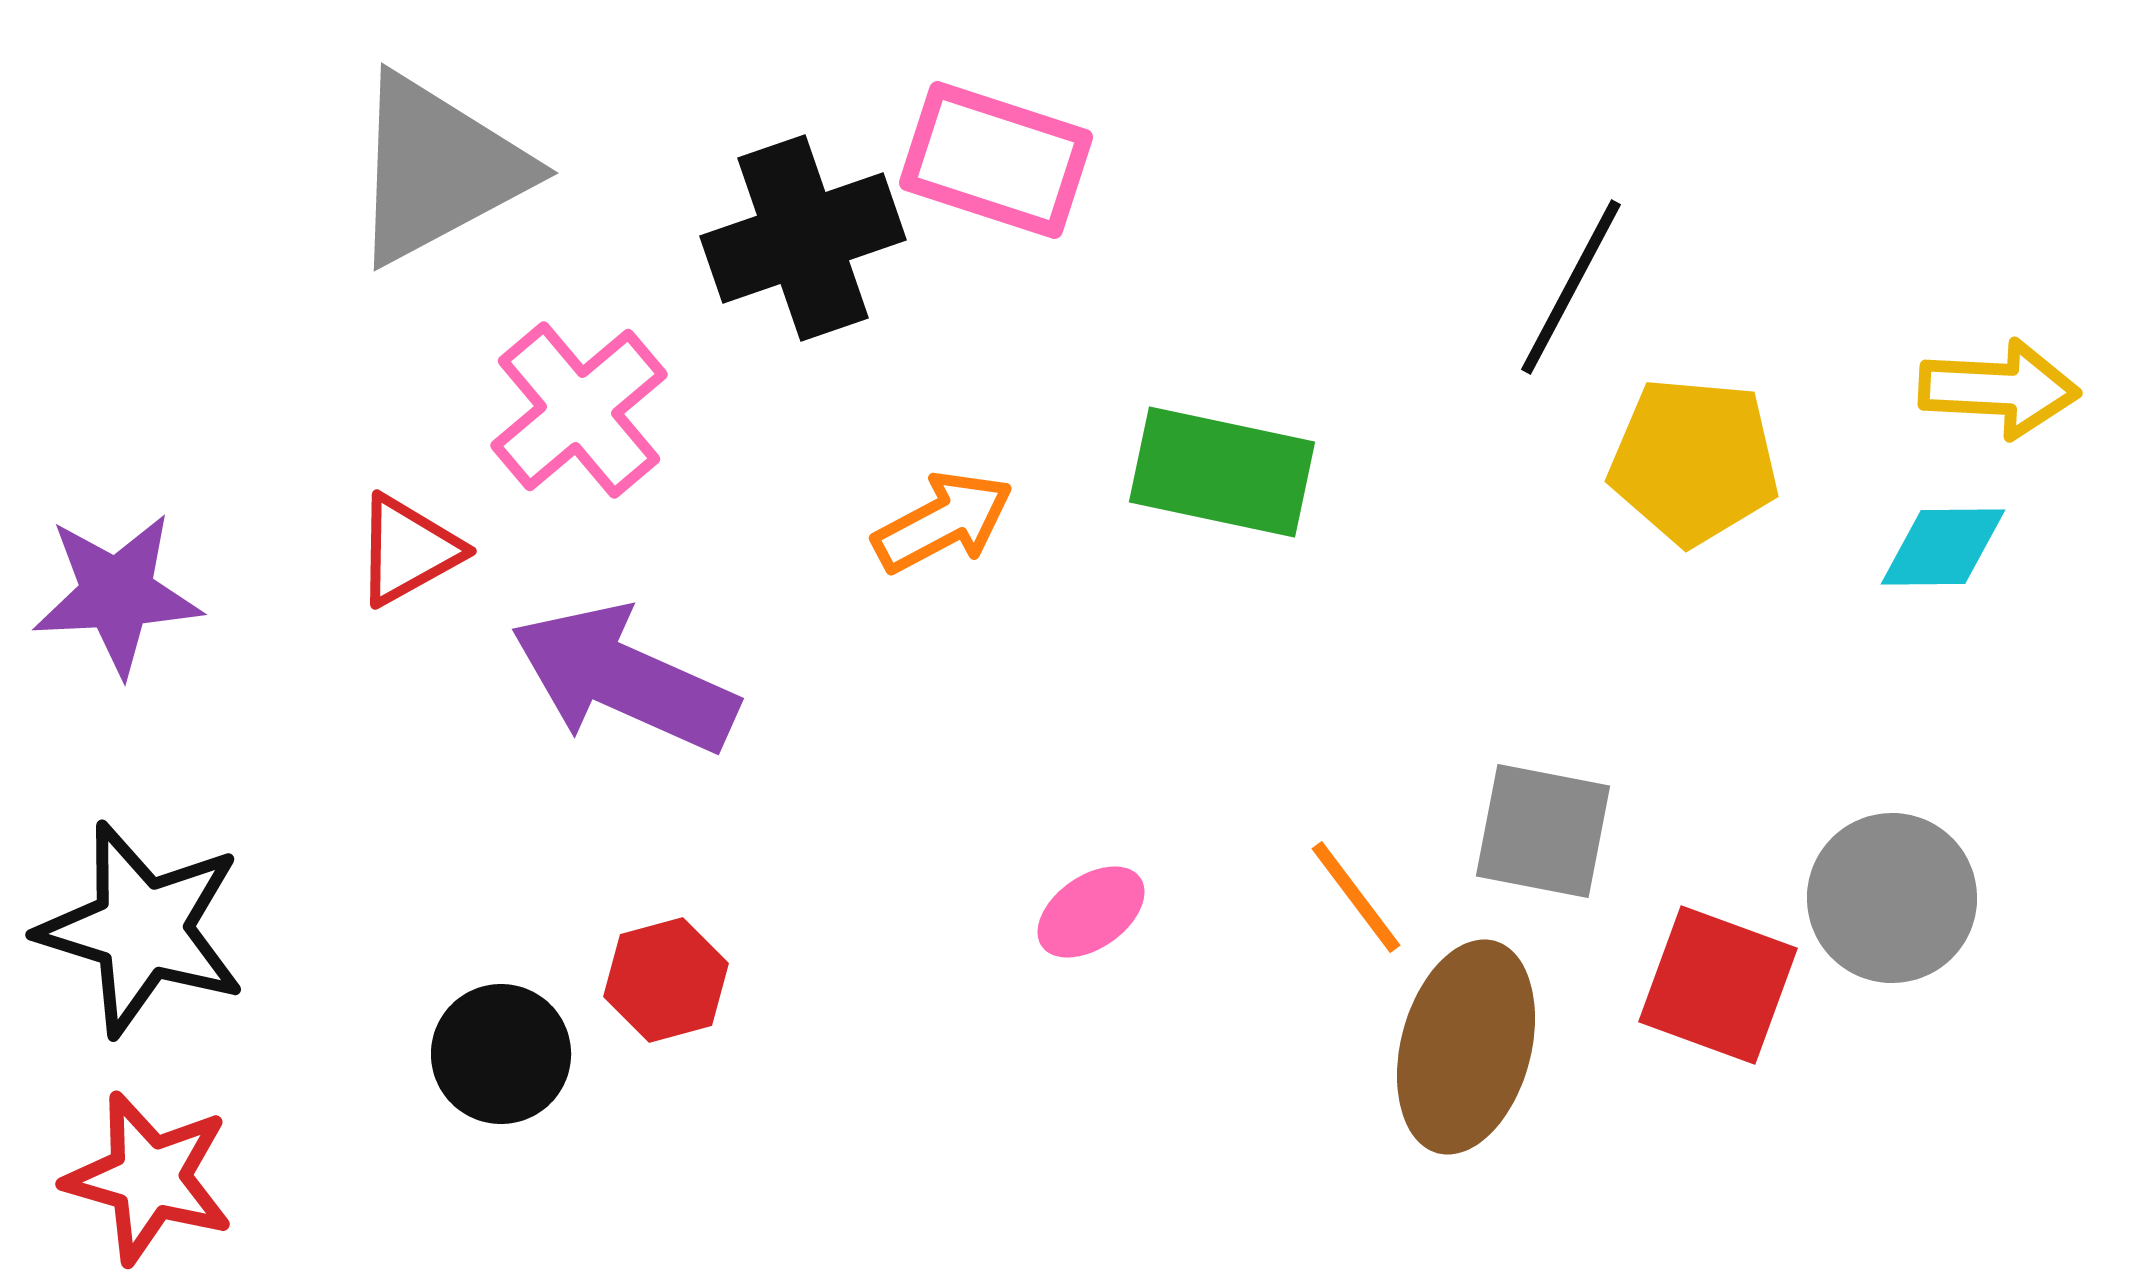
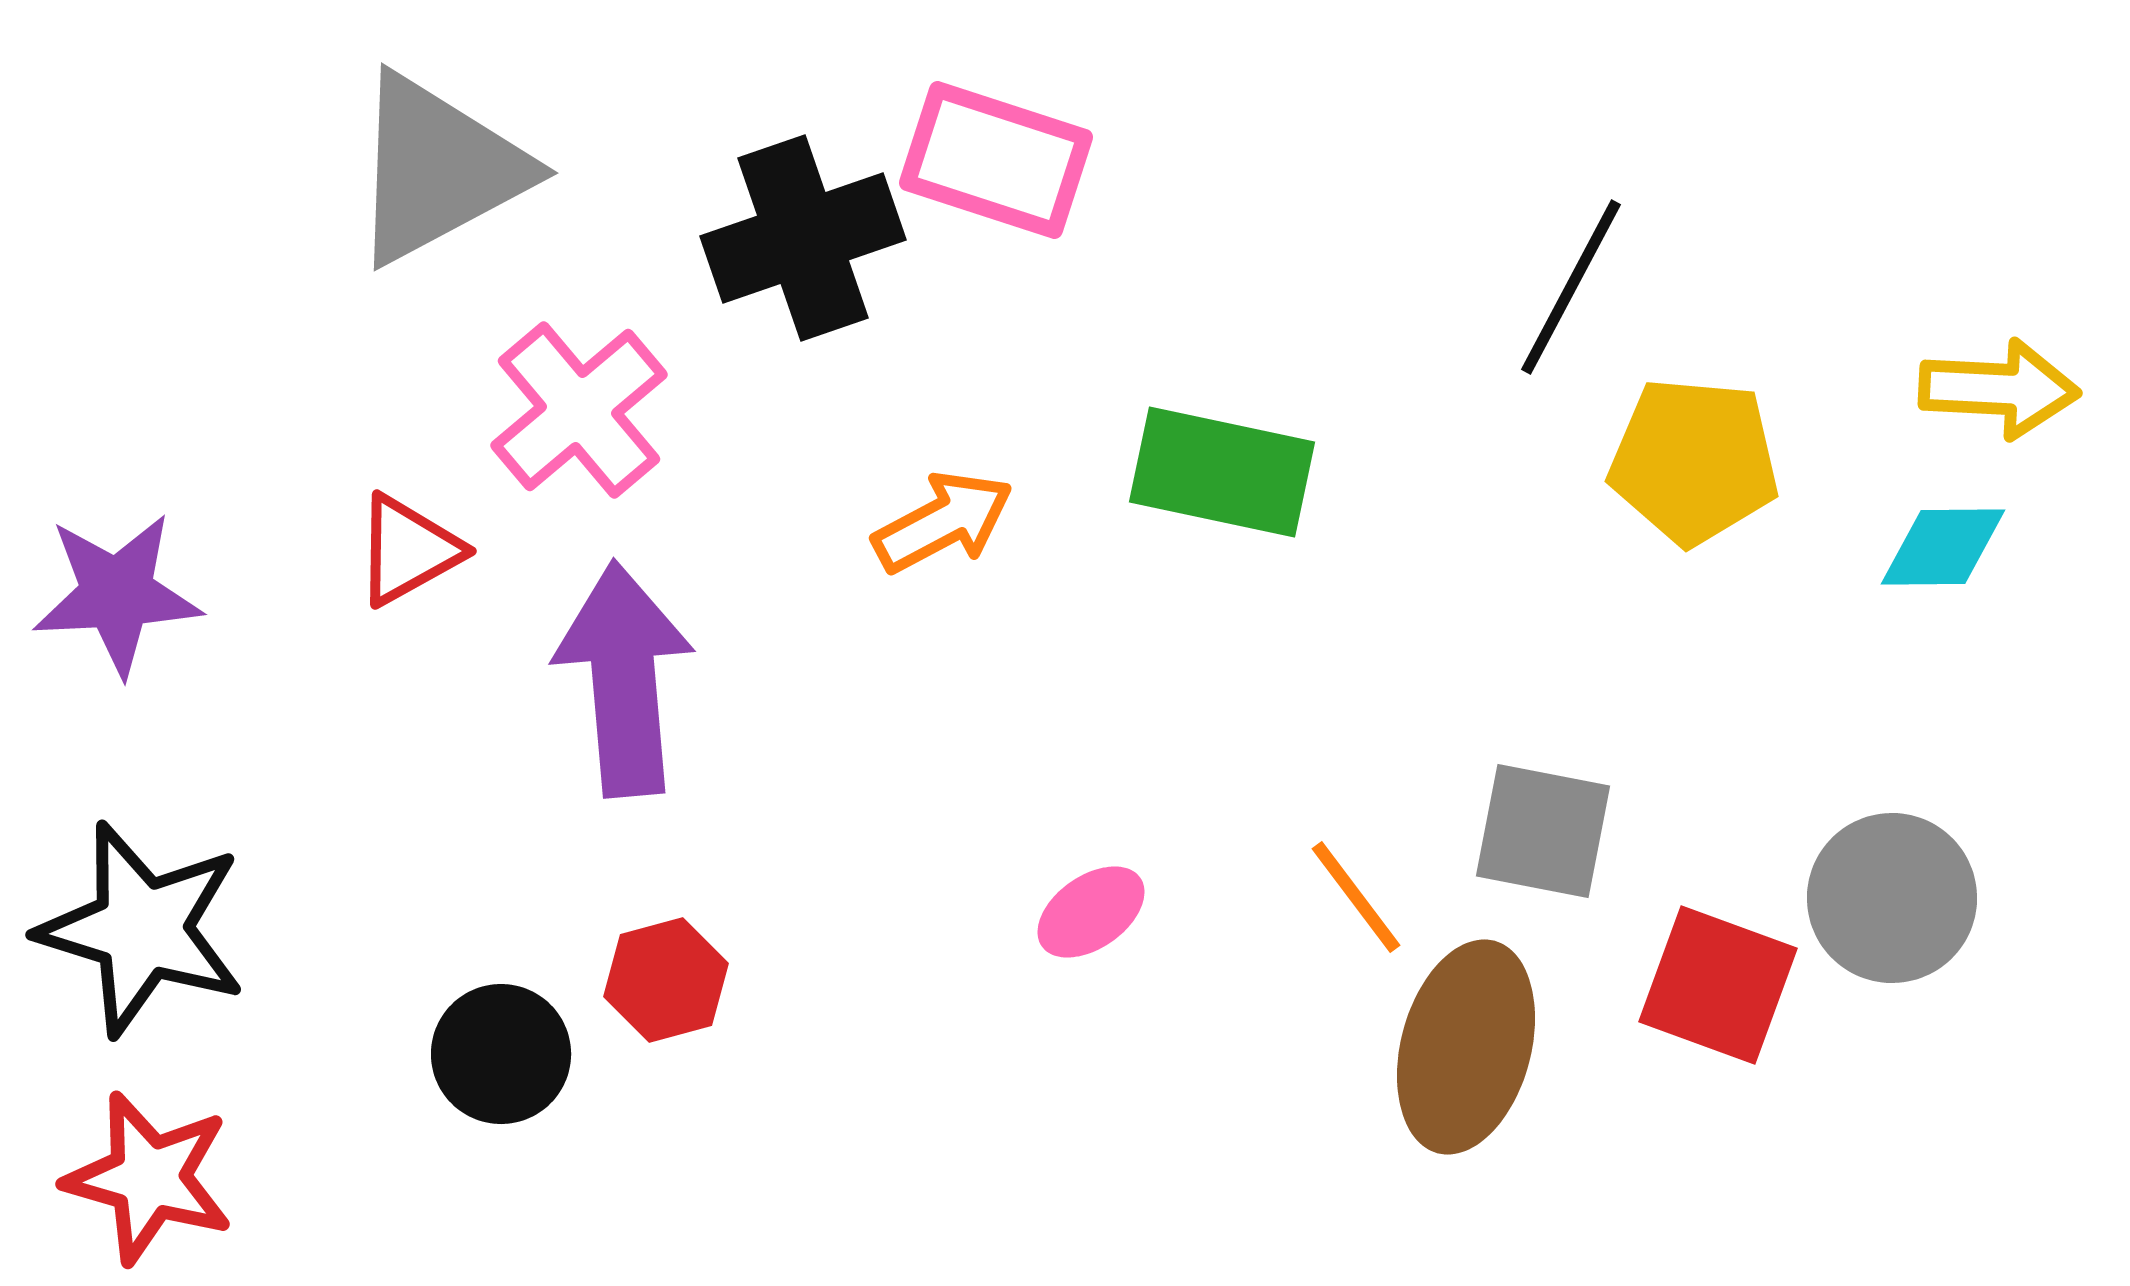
purple arrow: rotated 61 degrees clockwise
